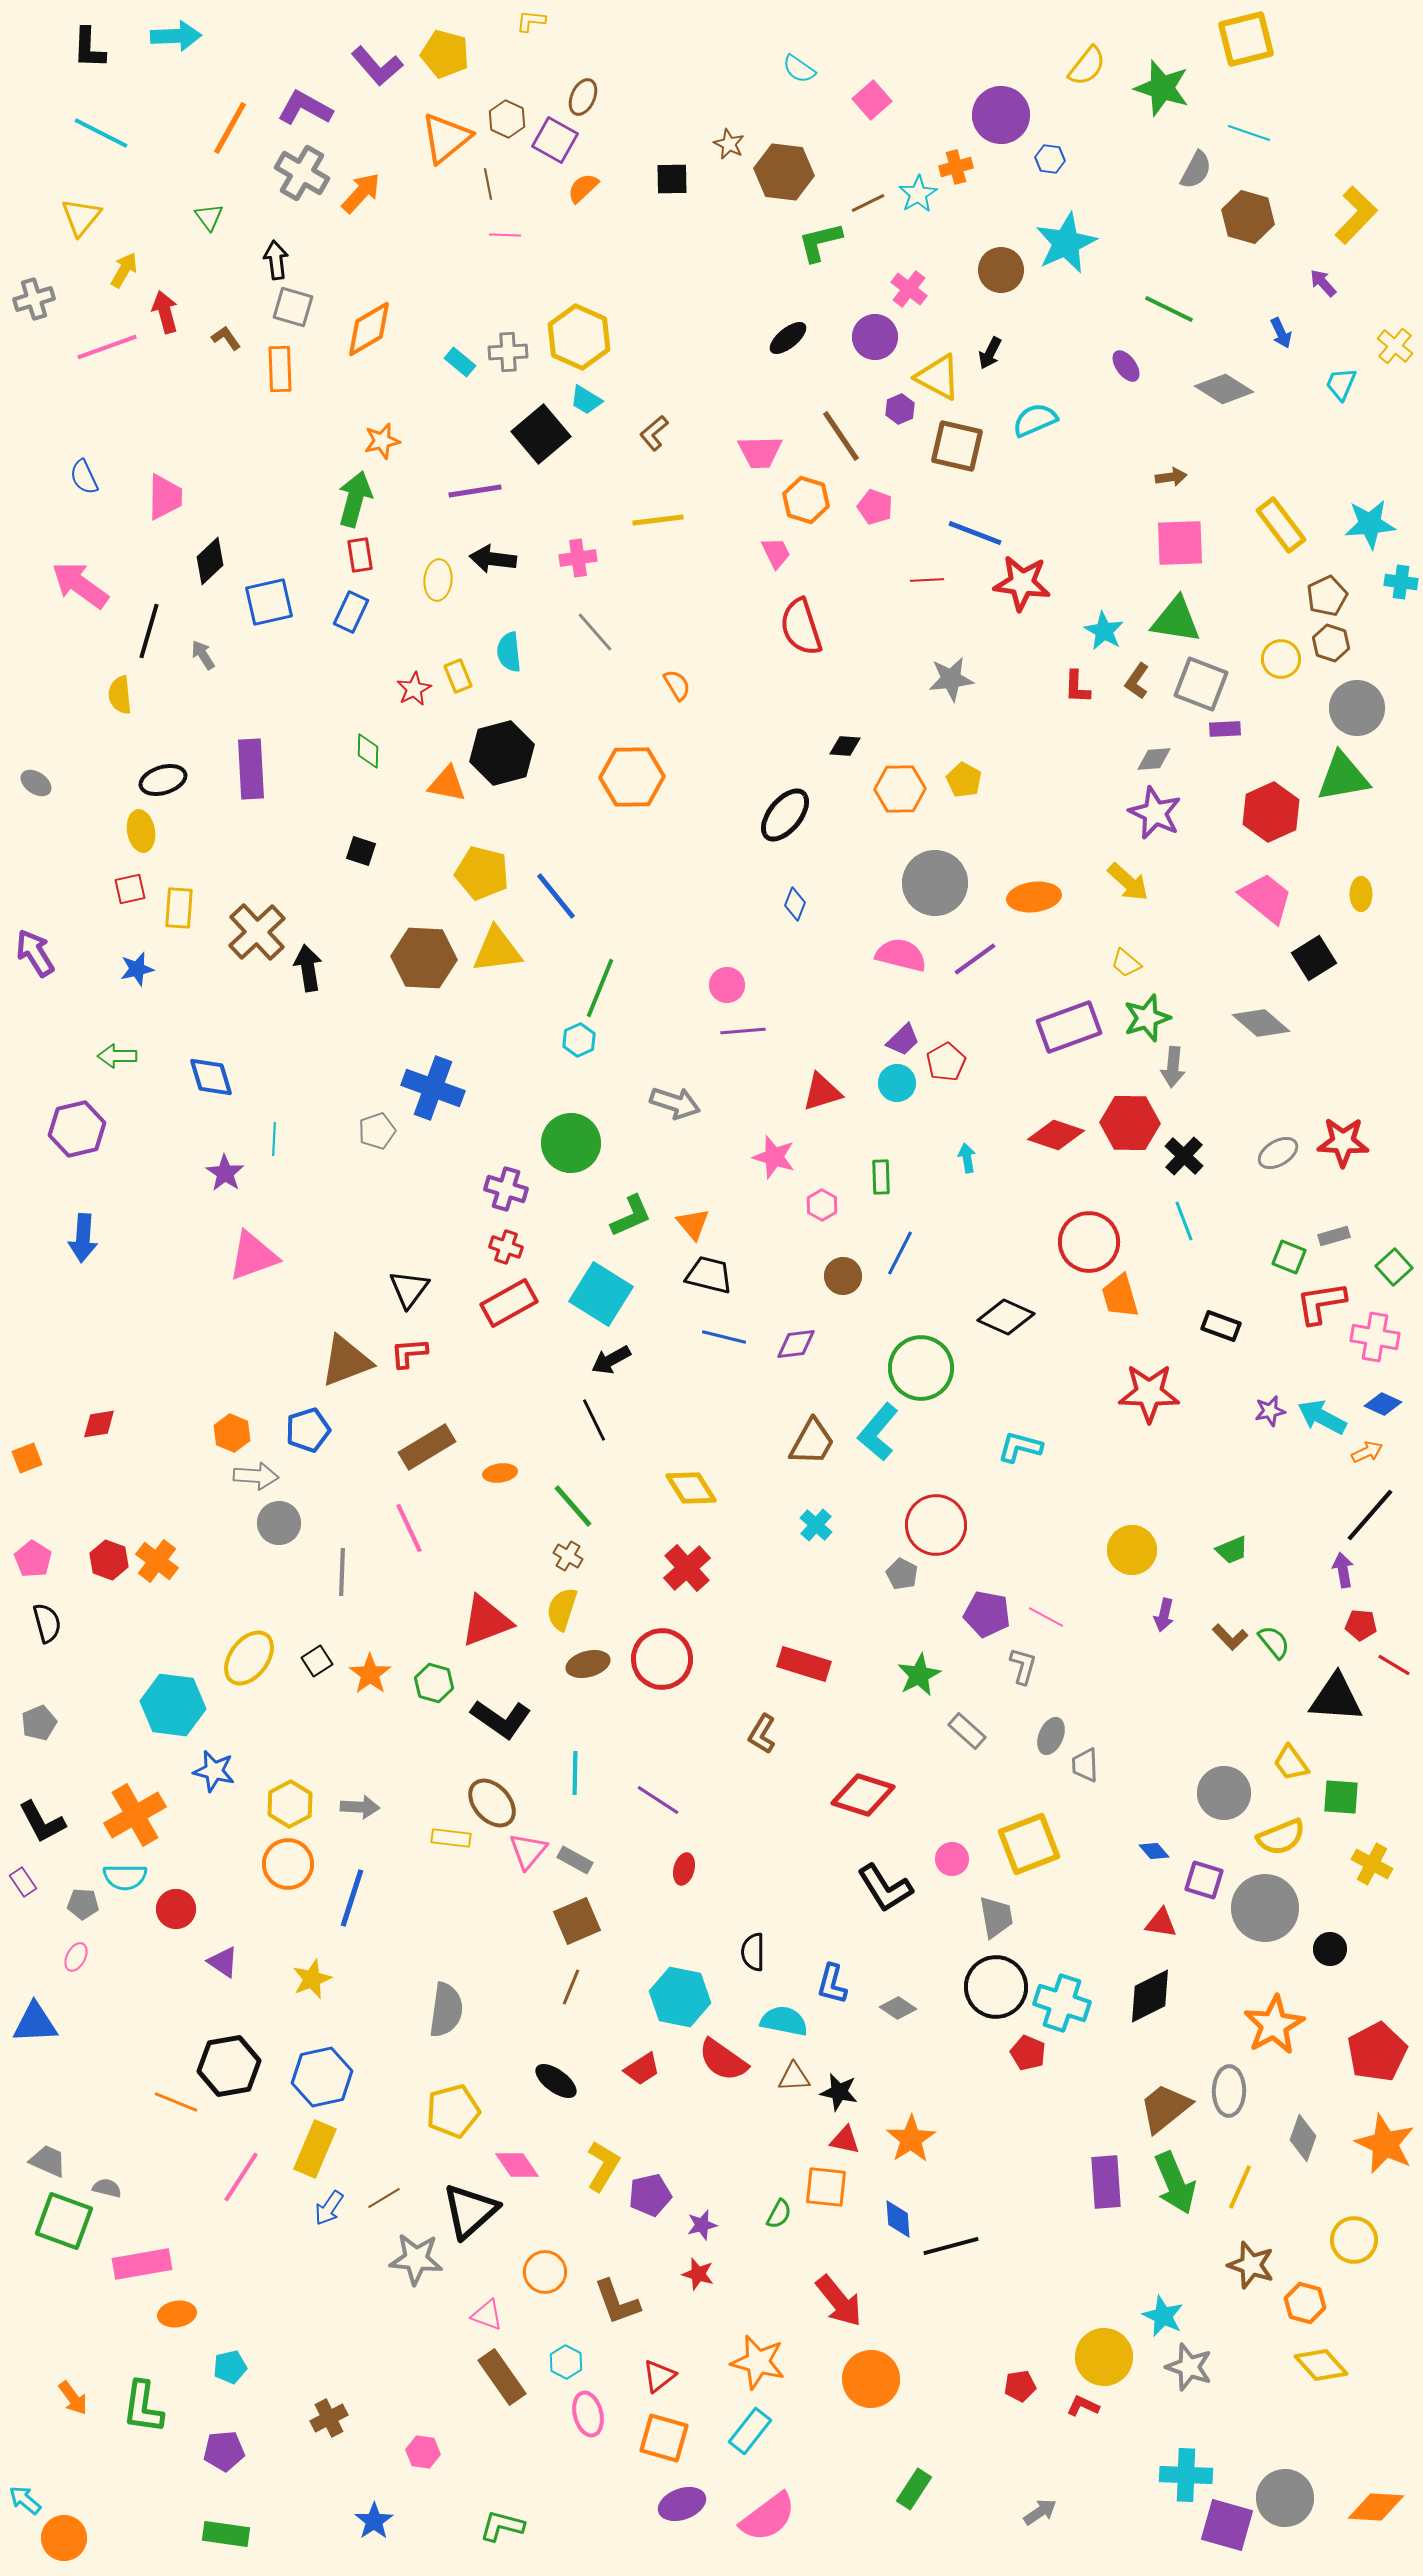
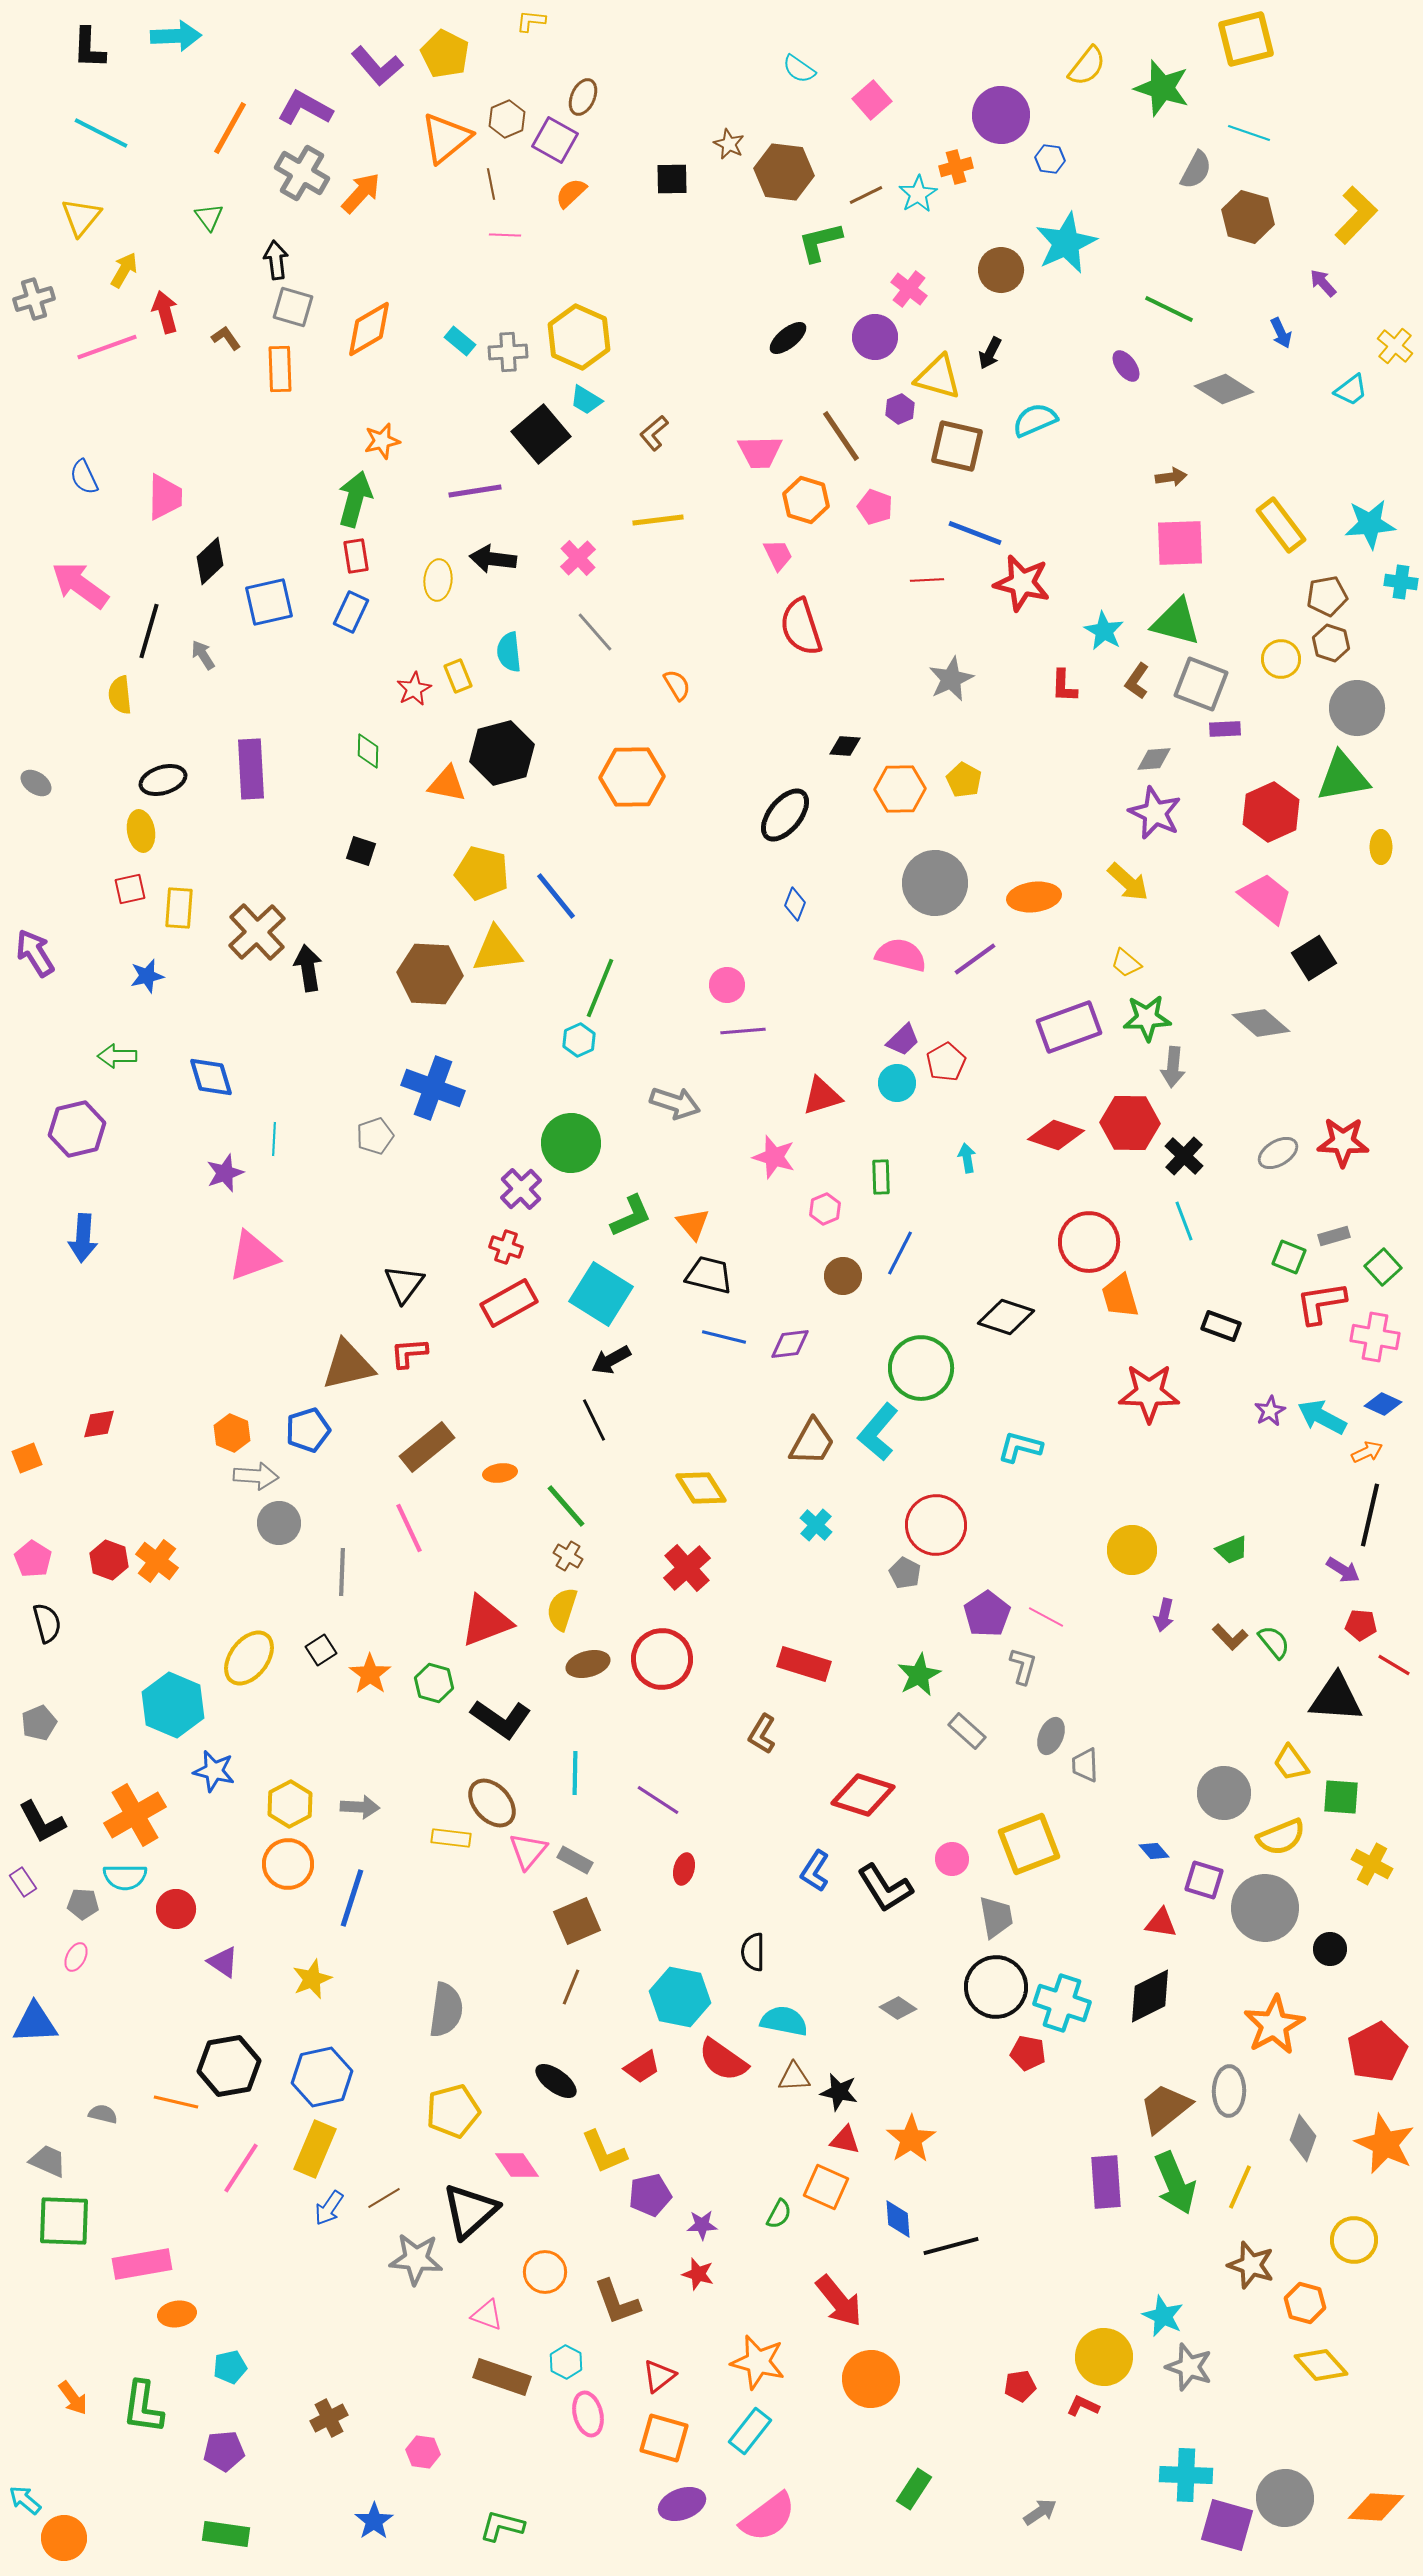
yellow pentagon at (445, 54): rotated 12 degrees clockwise
brown hexagon at (507, 119): rotated 12 degrees clockwise
brown line at (488, 184): moved 3 px right
orange semicircle at (583, 188): moved 12 px left, 5 px down
brown line at (868, 203): moved 2 px left, 8 px up
cyan rectangle at (460, 362): moved 21 px up
yellow triangle at (938, 377): rotated 12 degrees counterclockwise
cyan trapezoid at (1341, 384): moved 10 px right, 6 px down; rotated 150 degrees counterclockwise
pink trapezoid at (776, 553): moved 2 px right, 2 px down
red rectangle at (360, 555): moved 4 px left, 1 px down
pink cross at (578, 558): rotated 36 degrees counterclockwise
red star at (1022, 583): rotated 6 degrees clockwise
brown pentagon at (1327, 596): rotated 15 degrees clockwise
green triangle at (1176, 620): moved 2 px down; rotated 6 degrees clockwise
gray star at (951, 679): rotated 18 degrees counterclockwise
red L-shape at (1077, 687): moved 13 px left, 1 px up
yellow ellipse at (1361, 894): moved 20 px right, 47 px up
brown hexagon at (424, 958): moved 6 px right, 16 px down
blue star at (137, 969): moved 10 px right, 7 px down
green star at (1147, 1018): rotated 15 degrees clockwise
red triangle at (822, 1092): moved 4 px down
gray pentagon at (377, 1131): moved 2 px left, 5 px down
purple star at (225, 1173): rotated 18 degrees clockwise
purple cross at (506, 1189): moved 15 px right; rotated 30 degrees clockwise
pink hexagon at (822, 1205): moved 3 px right, 4 px down; rotated 8 degrees clockwise
green square at (1394, 1267): moved 11 px left
black triangle at (409, 1289): moved 5 px left, 5 px up
black diamond at (1006, 1317): rotated 6 degrees counterclockwise
purple diamond at (796, 1344): moved 6 px left
brown triangle at (346, 1361): moved 2 px right, 4 px down; rotated 8 degrees clockwise
purple star at (1270, 1411): rotated 16 degrees counterclockwise
brown rectangle at (427, 1447): rotated 8 degrees counterclockwise
yellow diamond at (691, 1488): moved 10 px right
green line at (573, 1506): moved 7 px left
black line at (1370, 1515): rotated 28 degrees counterclockwise
purple arrow at (1343, 1570): rotated 132 degrees clockwise
gray pentagon at (902, 1574): moved 3 px right, 1 px up
purple pentagon at (987, 1614): rotated 27 degrees clockwise
black square at (317, 1661): moved 4 px right, 11 px up
cyan hexagon at (173, 1705): rotated 16 degrees clockwise
blue L-shape at (832, 1984): moved 17 px left, 113 px up; rotated 18 degrees clockwise
red pentagon at (1028, 2053): rotated 12 degrees counterclockwise
red trapezoid at (642, 2069): moved 2 px up
orange line at (176, 2102): rotated 9 degrees counterclockwise
yellow L-shape at (603, 2166): moved 1 px right, 14 px up; rotated 126 degrees clockwise
pink line at (241, 2177): moved 9 px up
orange square at (826, 2187): rotated 18 degrees clockwise
gray semicircle at (107, 2188): moved 4 px left, 74 px up
green square at (64, 2221): rotated 18 degrees counterclockwise
purple star at (702, 2225): rotated 12 degrees clockwise
brown rectangle at (502, 2377): rotated 36 degrees counterclockwise
